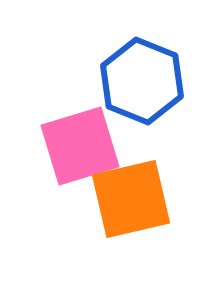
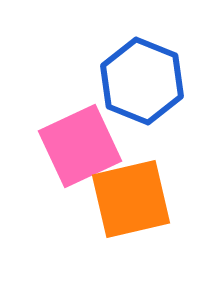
pink square: rotated 8 degrees counterclockwise
